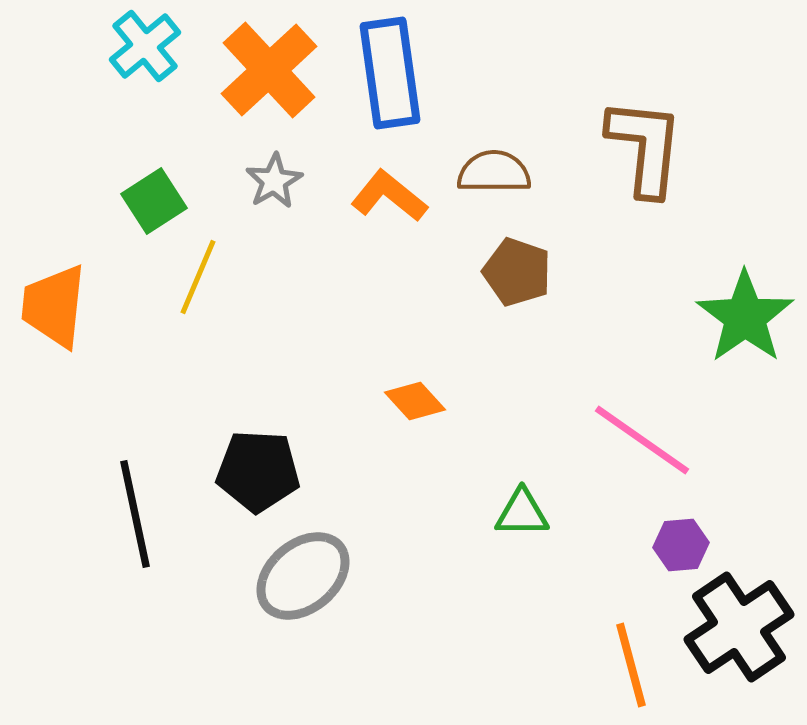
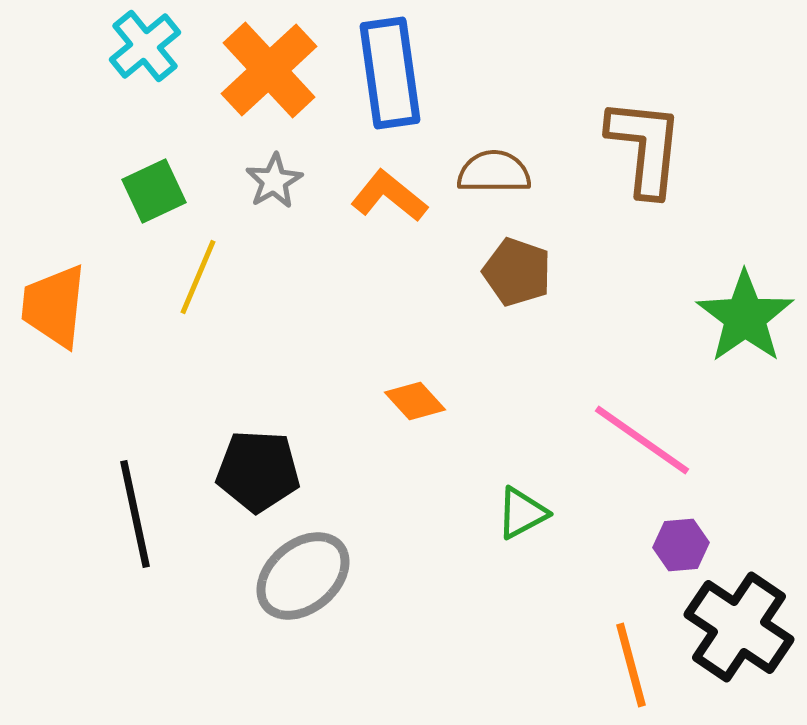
green square: moved 10 px up; rotated 8 degrees clockwise
green triangle: rotated 28 degrees counterclockwise
black cross: rotated 22 degrees counterclockwise
